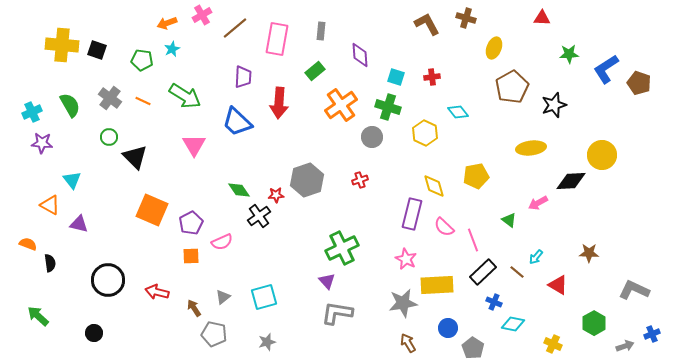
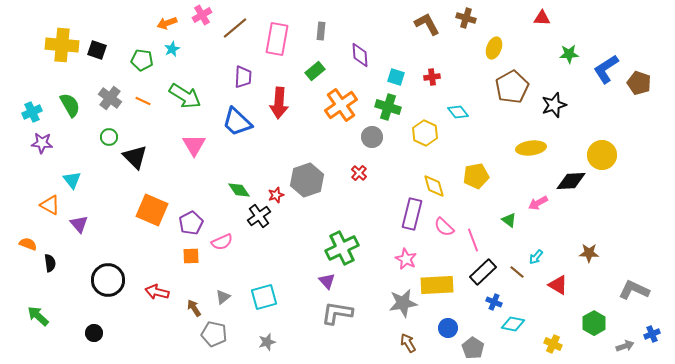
red cross at (360, 180): moved 1 px left, 7 px up; rotated 28 degrees counterclockwise
red star at (276, 195): rotated 14 degrees counterclockwise
purple triangle at (79, 224): rotated 36 degrees clockwise
